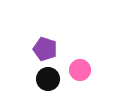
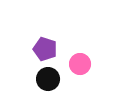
pink circle: moved 6 px up
